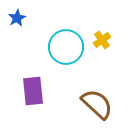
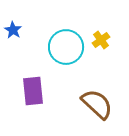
blue star: moved 4 px left, 12 px down; rotated 12 degrees counterclockwise
yellow cross: moved 1 px left
